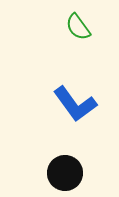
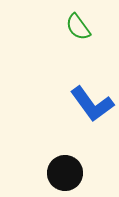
blue L-shape: moved 17 px right
